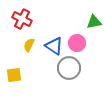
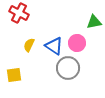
red cross: moved 3 px left, 6 px up
gray circle: moved 1 px left
